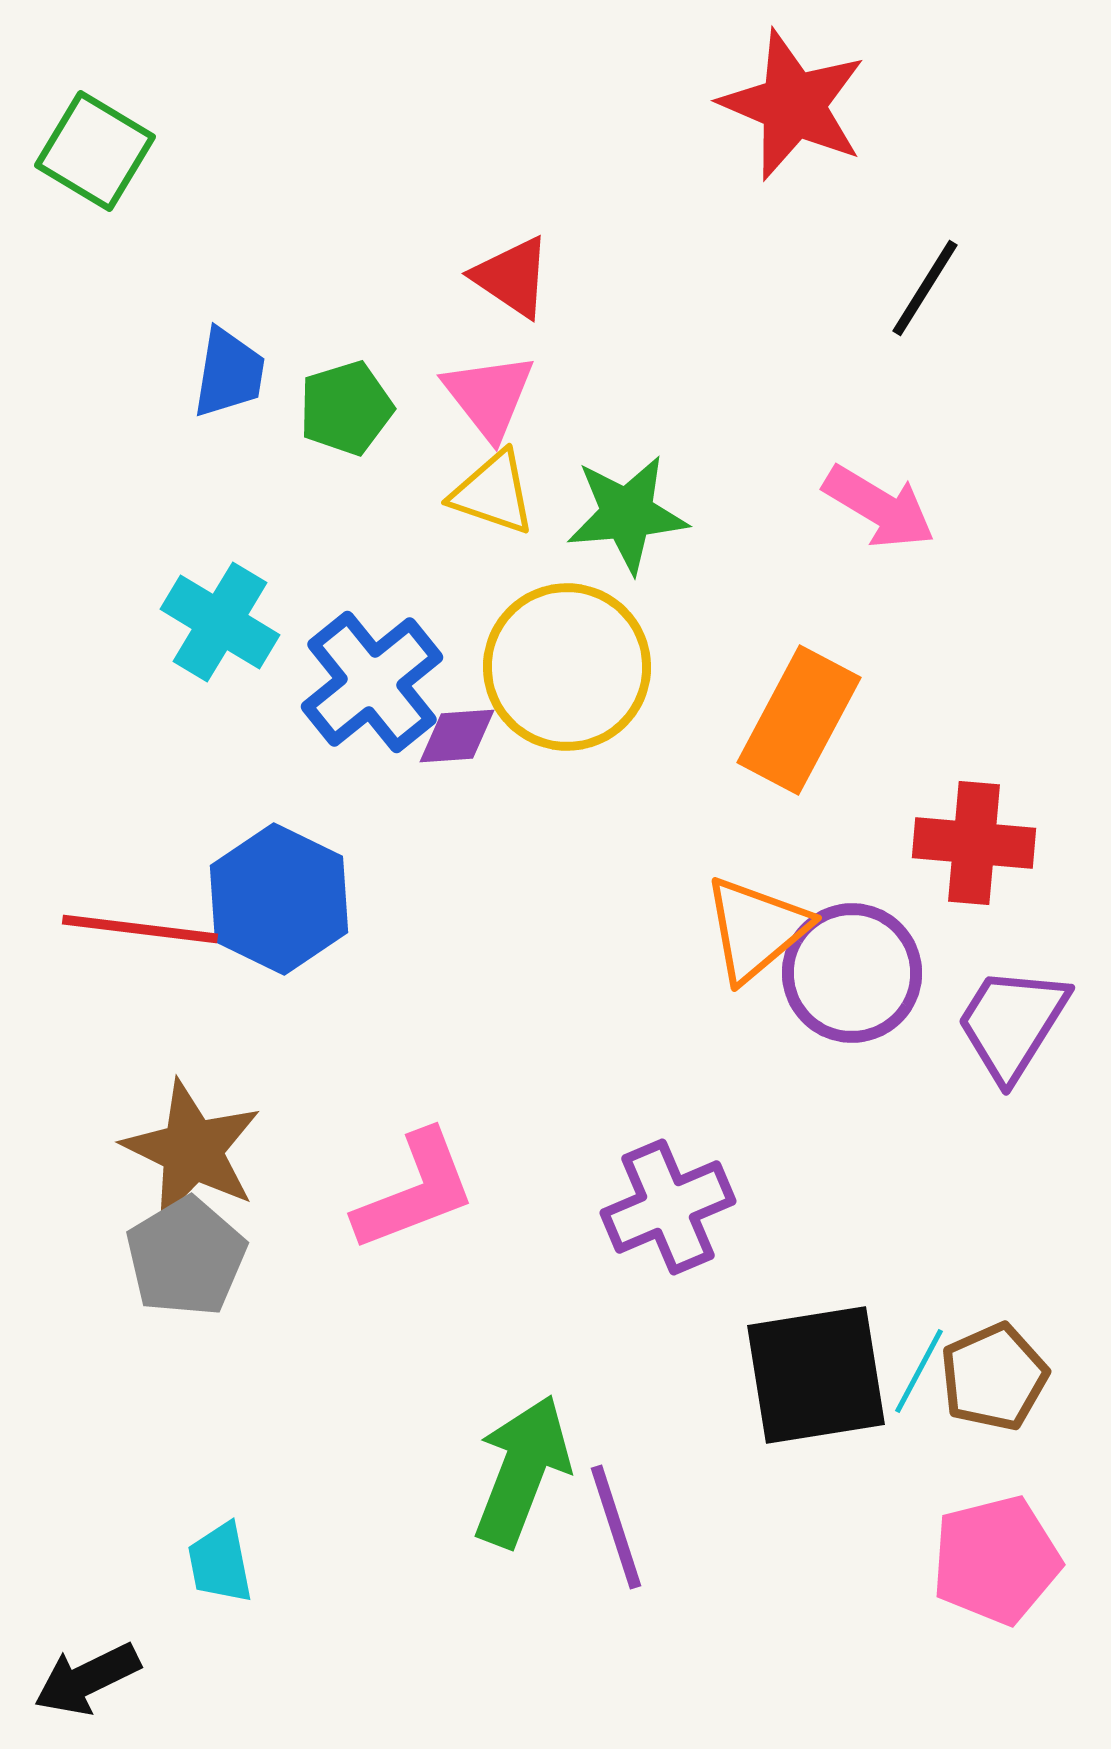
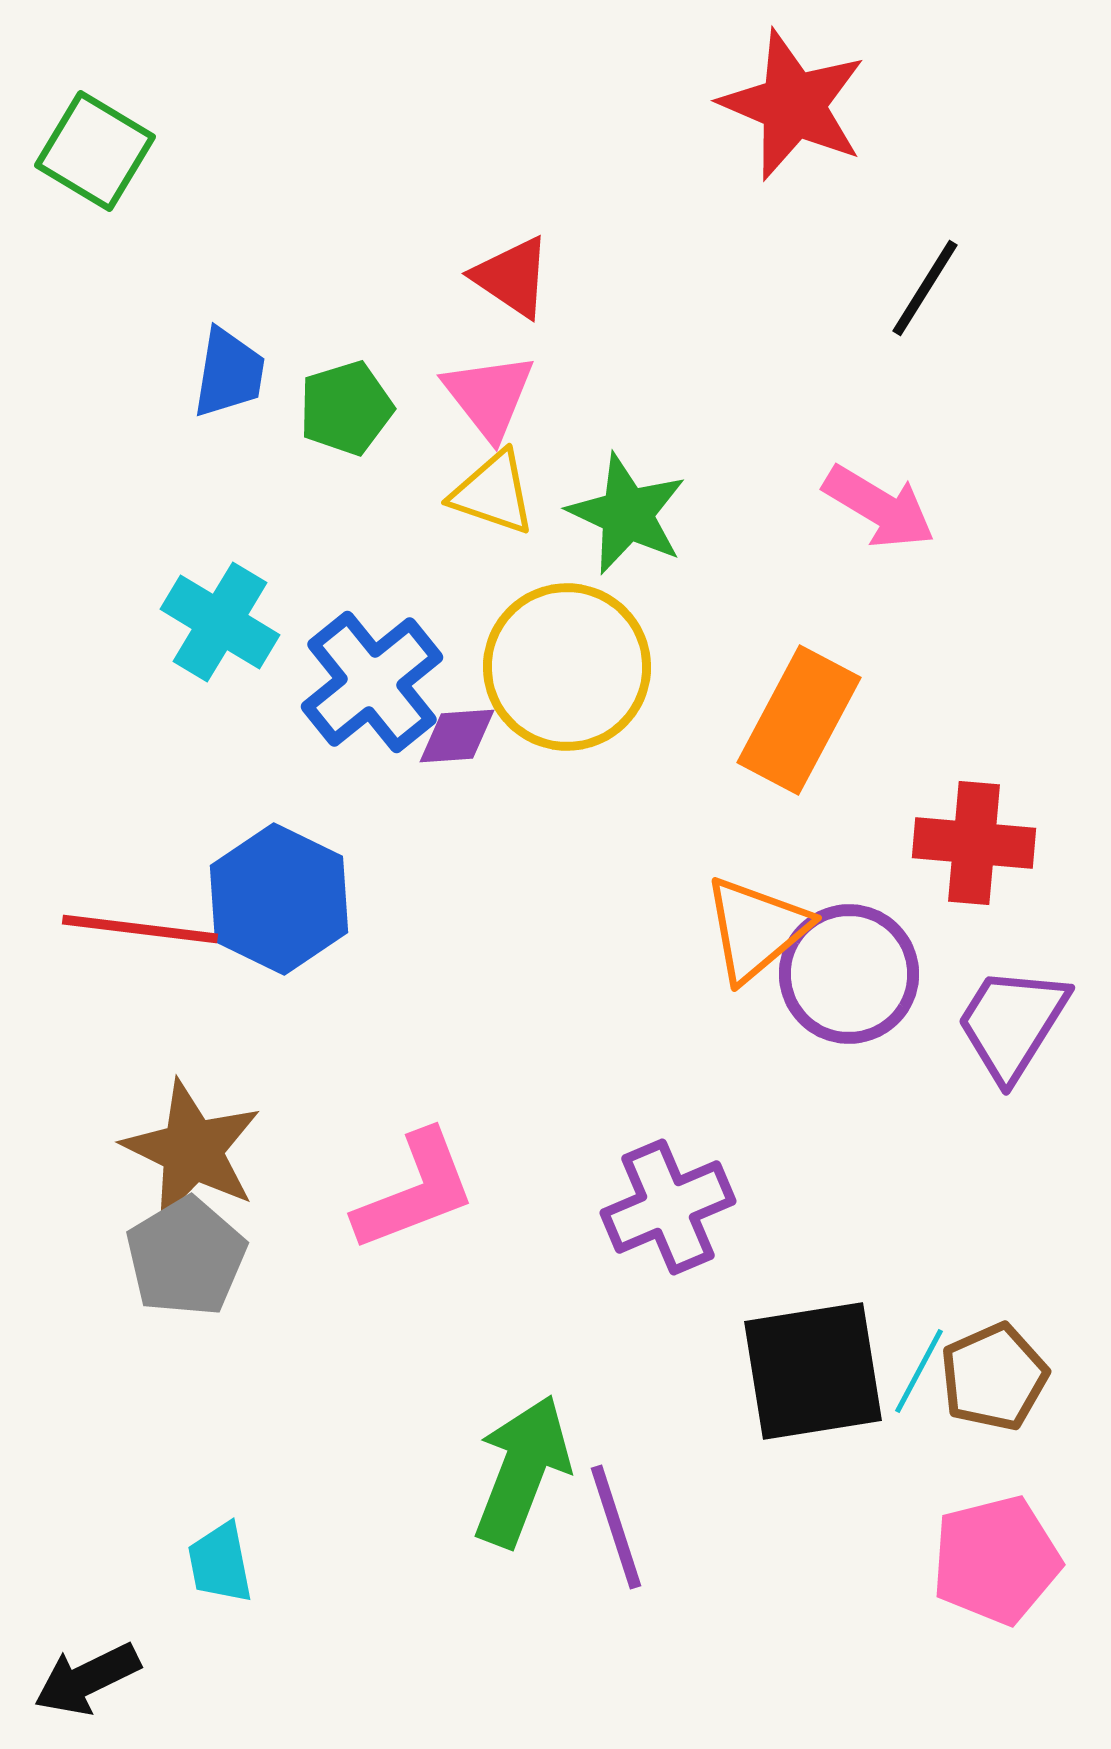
green star: rotated 30 degrees clockwise
purple circle: moved 3 px left, 1 px down
black square: moved 3 px left, 4 px up
